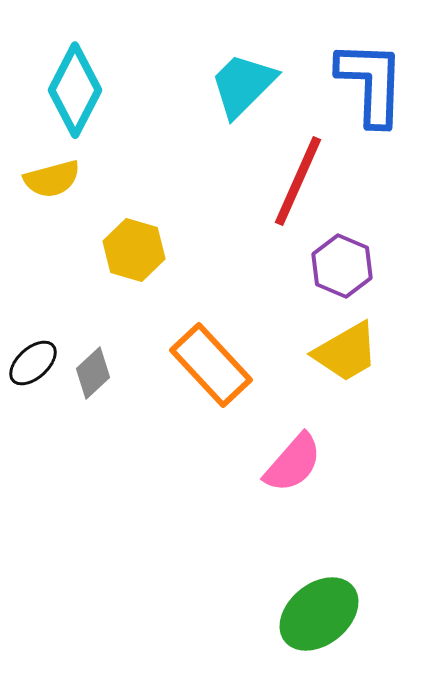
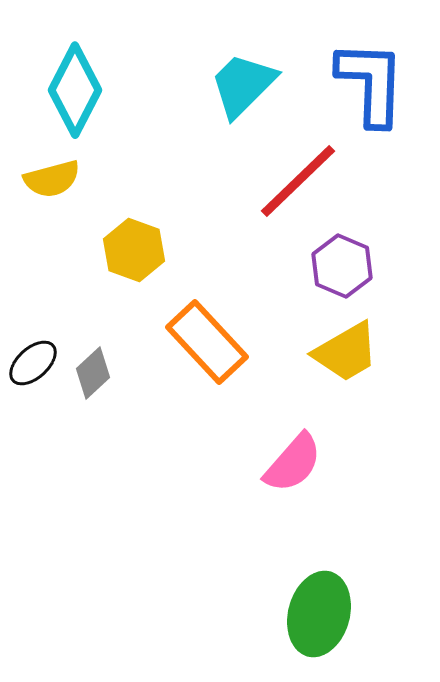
red line: rotated 22 degrees clockwise
yellow hexagon: rotated 4 degrees clockwise
orange rectangle: moved 4 px left, 23 px up
green ellipse: rotated 36 degrees counterclockwise
